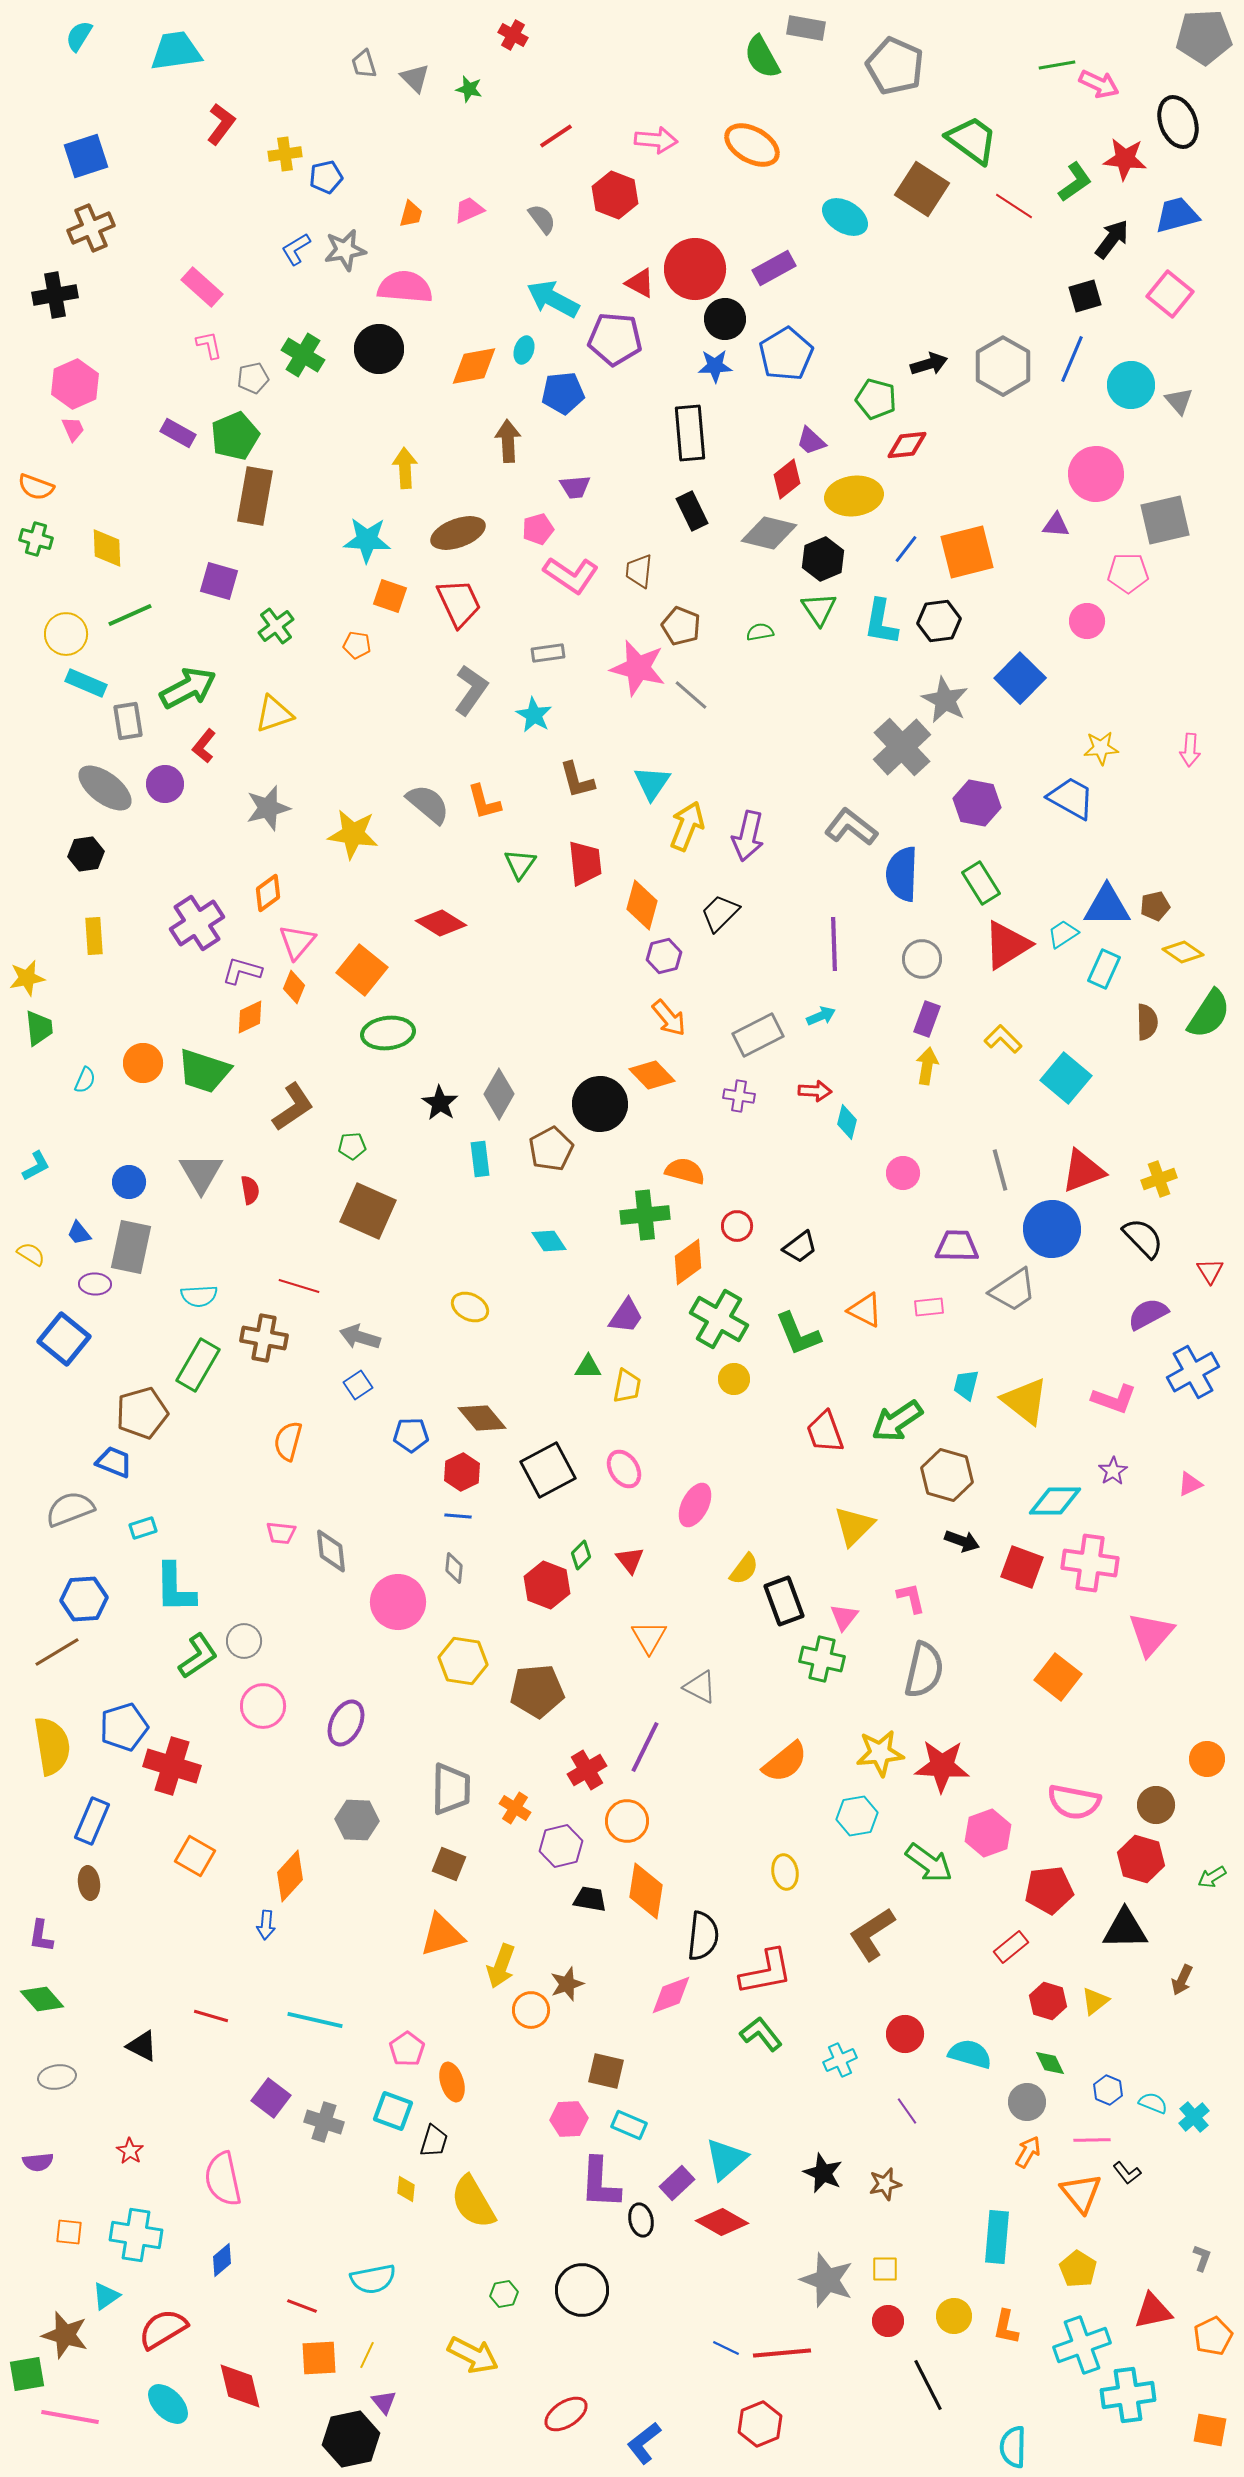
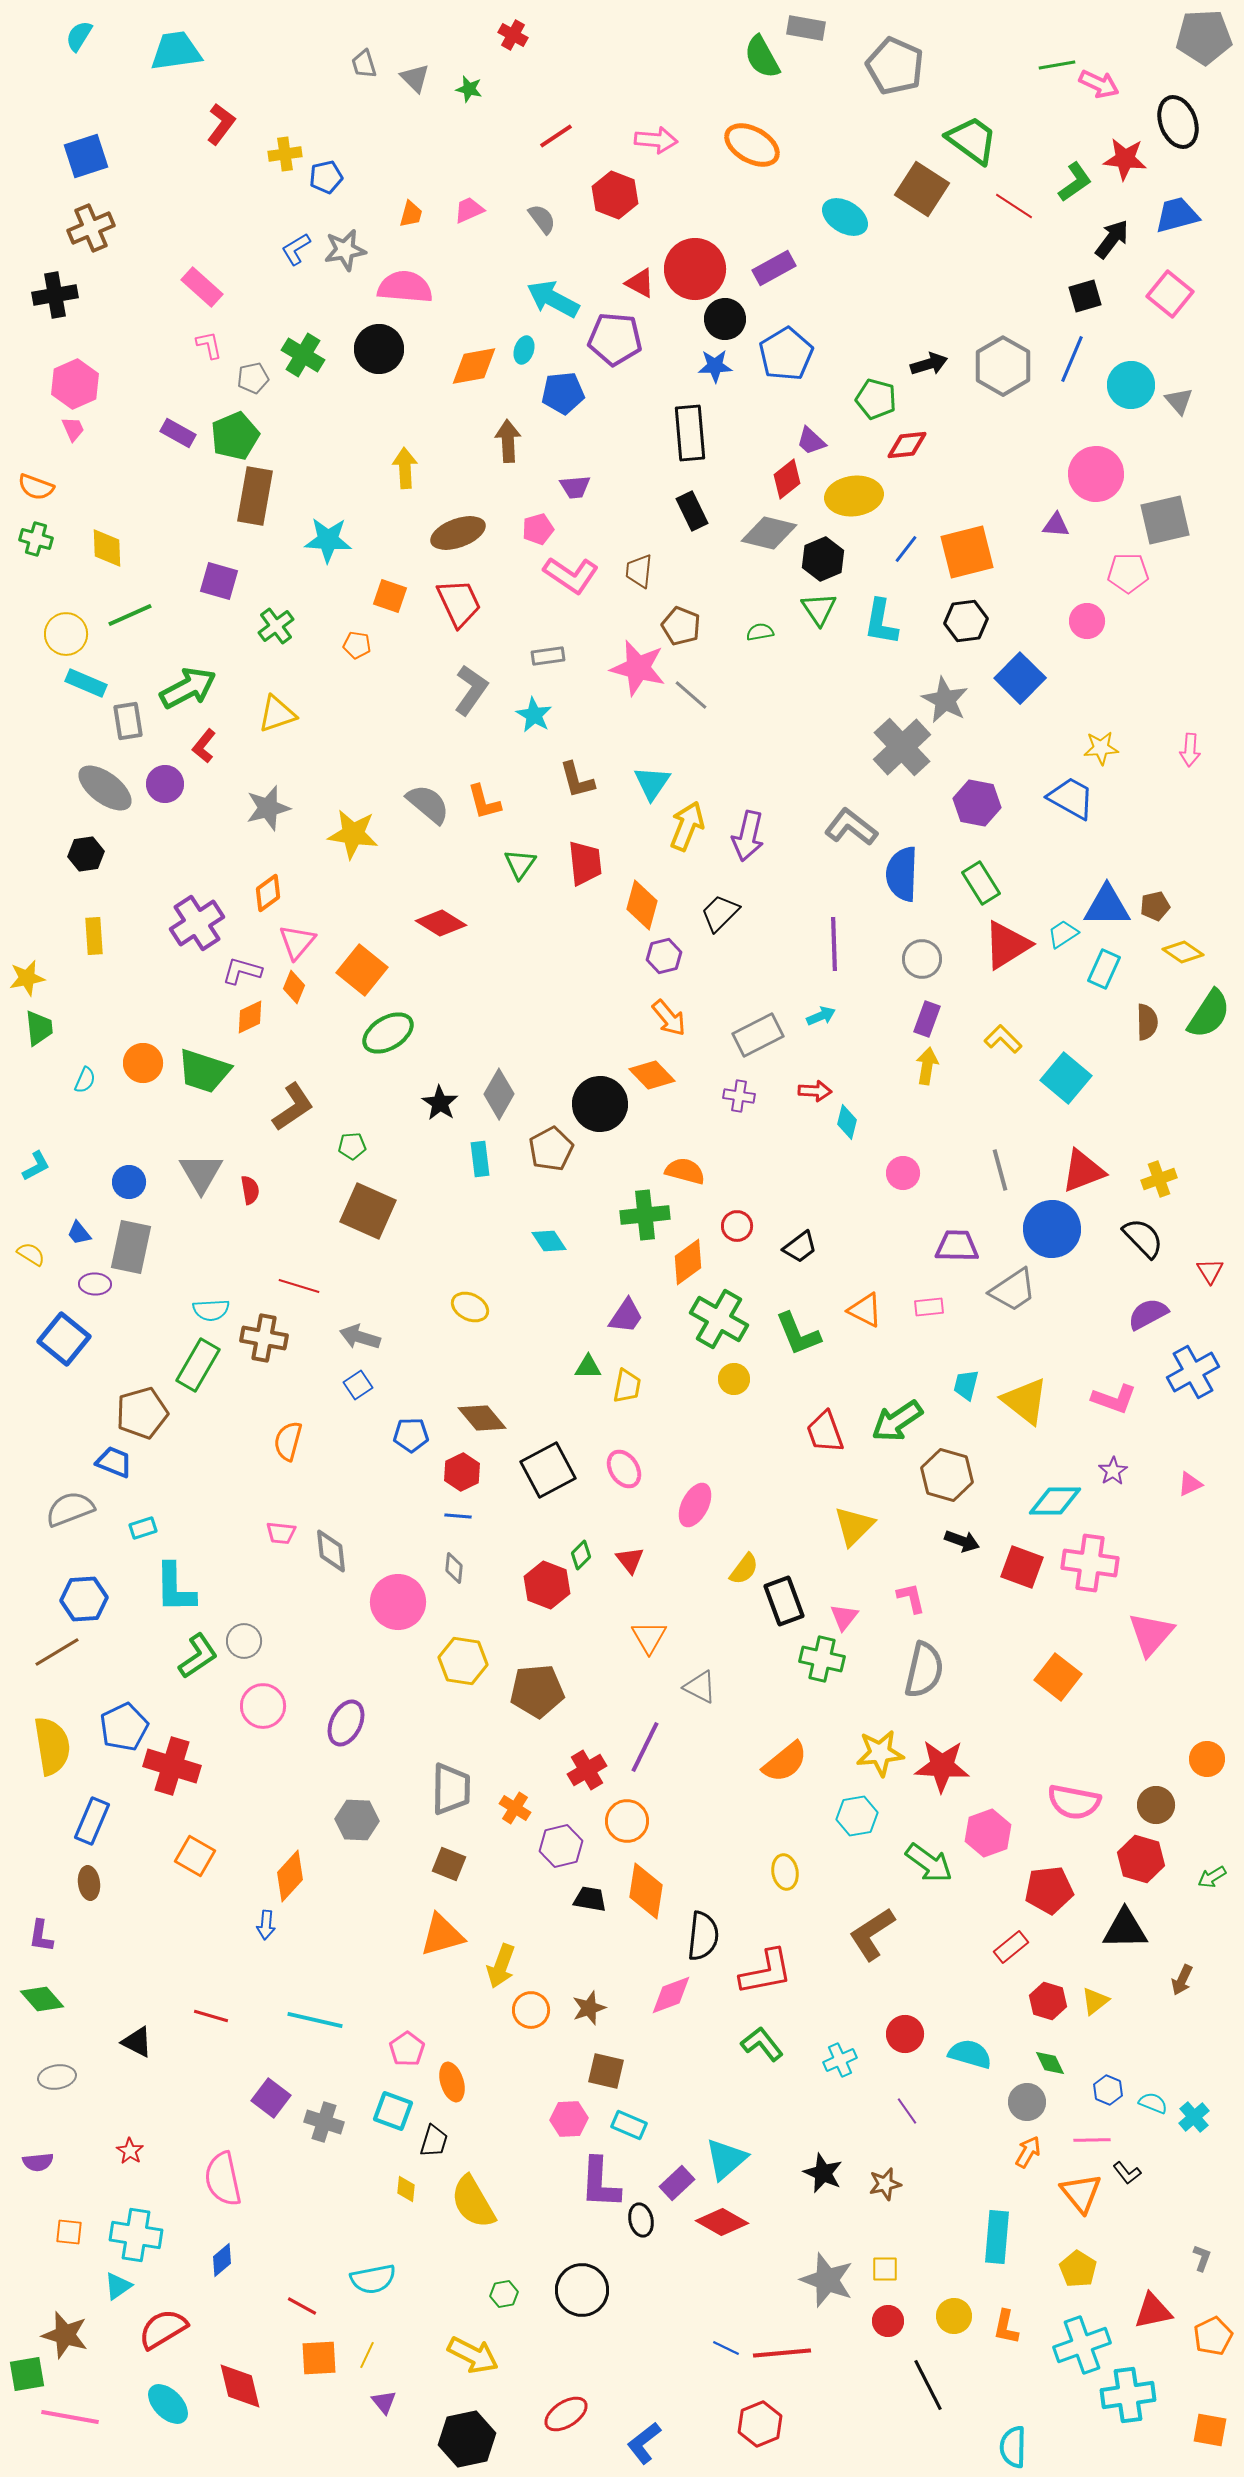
cyan star at (367, 540): moved 39 px left
black hexagon at (939, 621): moved 27 px right
gray rectangle at (548, 653): moved 3 px down
yellow triangle at (274, 714): moved 3 px right
green ellipse at (388, 1033): rotated 24 degrees counterclockwise
cyan semicircle at (199, 1296): moved 12 px right, 14 px down
blue pentagon at (124, 1727): rotated 9 degrees counterclockwise
brown star at (567, 1984): moved 22 px right, 24 px down
green L-shape at (761, 2034): moved 1 px right, 10 px down
black triangle at (142, 2046): moved 5 px left, 4 px up
cyan triangle at (106, 2296): moved 12 px right, 10 px up
red line at (302, 2306): rotated 8 degrees clockwise
black hexagon at (351, 2439): moved 116 px right
